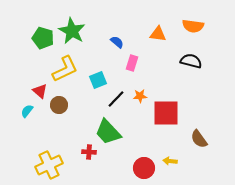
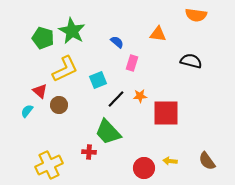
orange semicircle: moved 3 px right, 11 px up
brown semicircle: moved 8 px right, 22 px down
